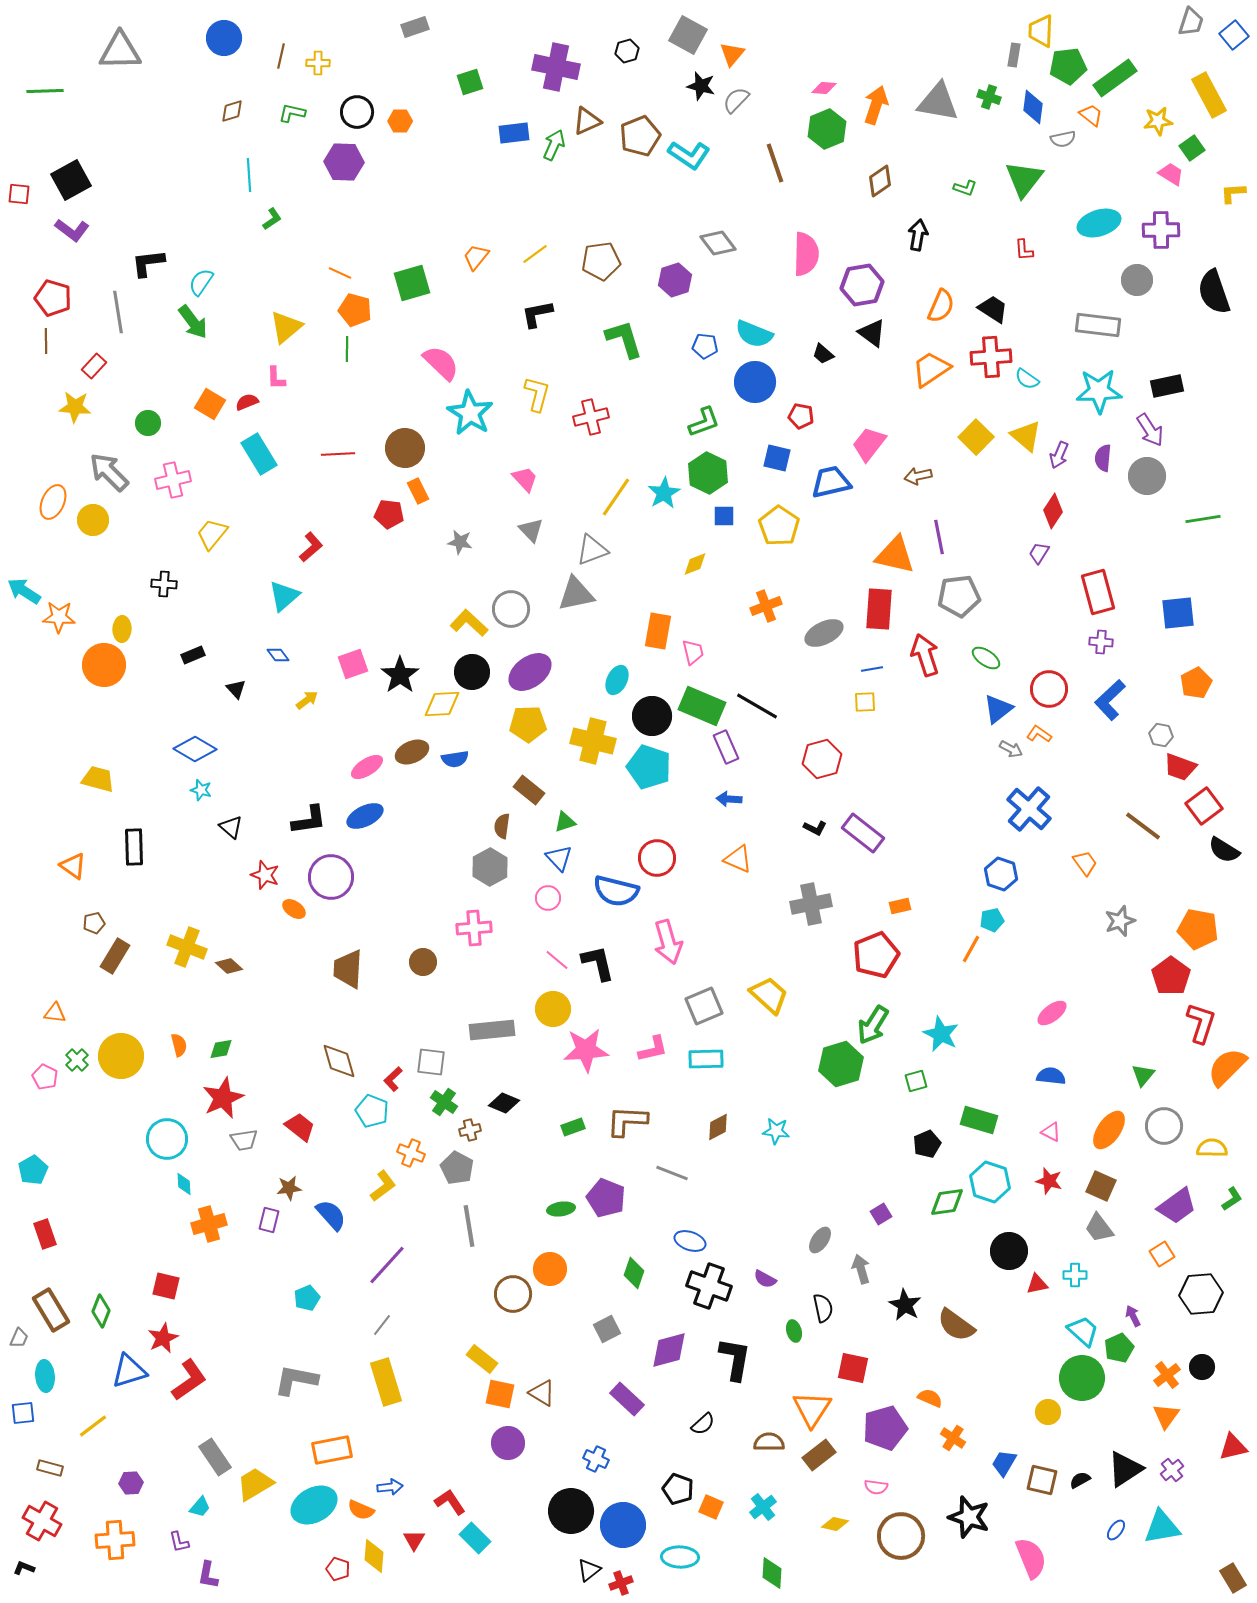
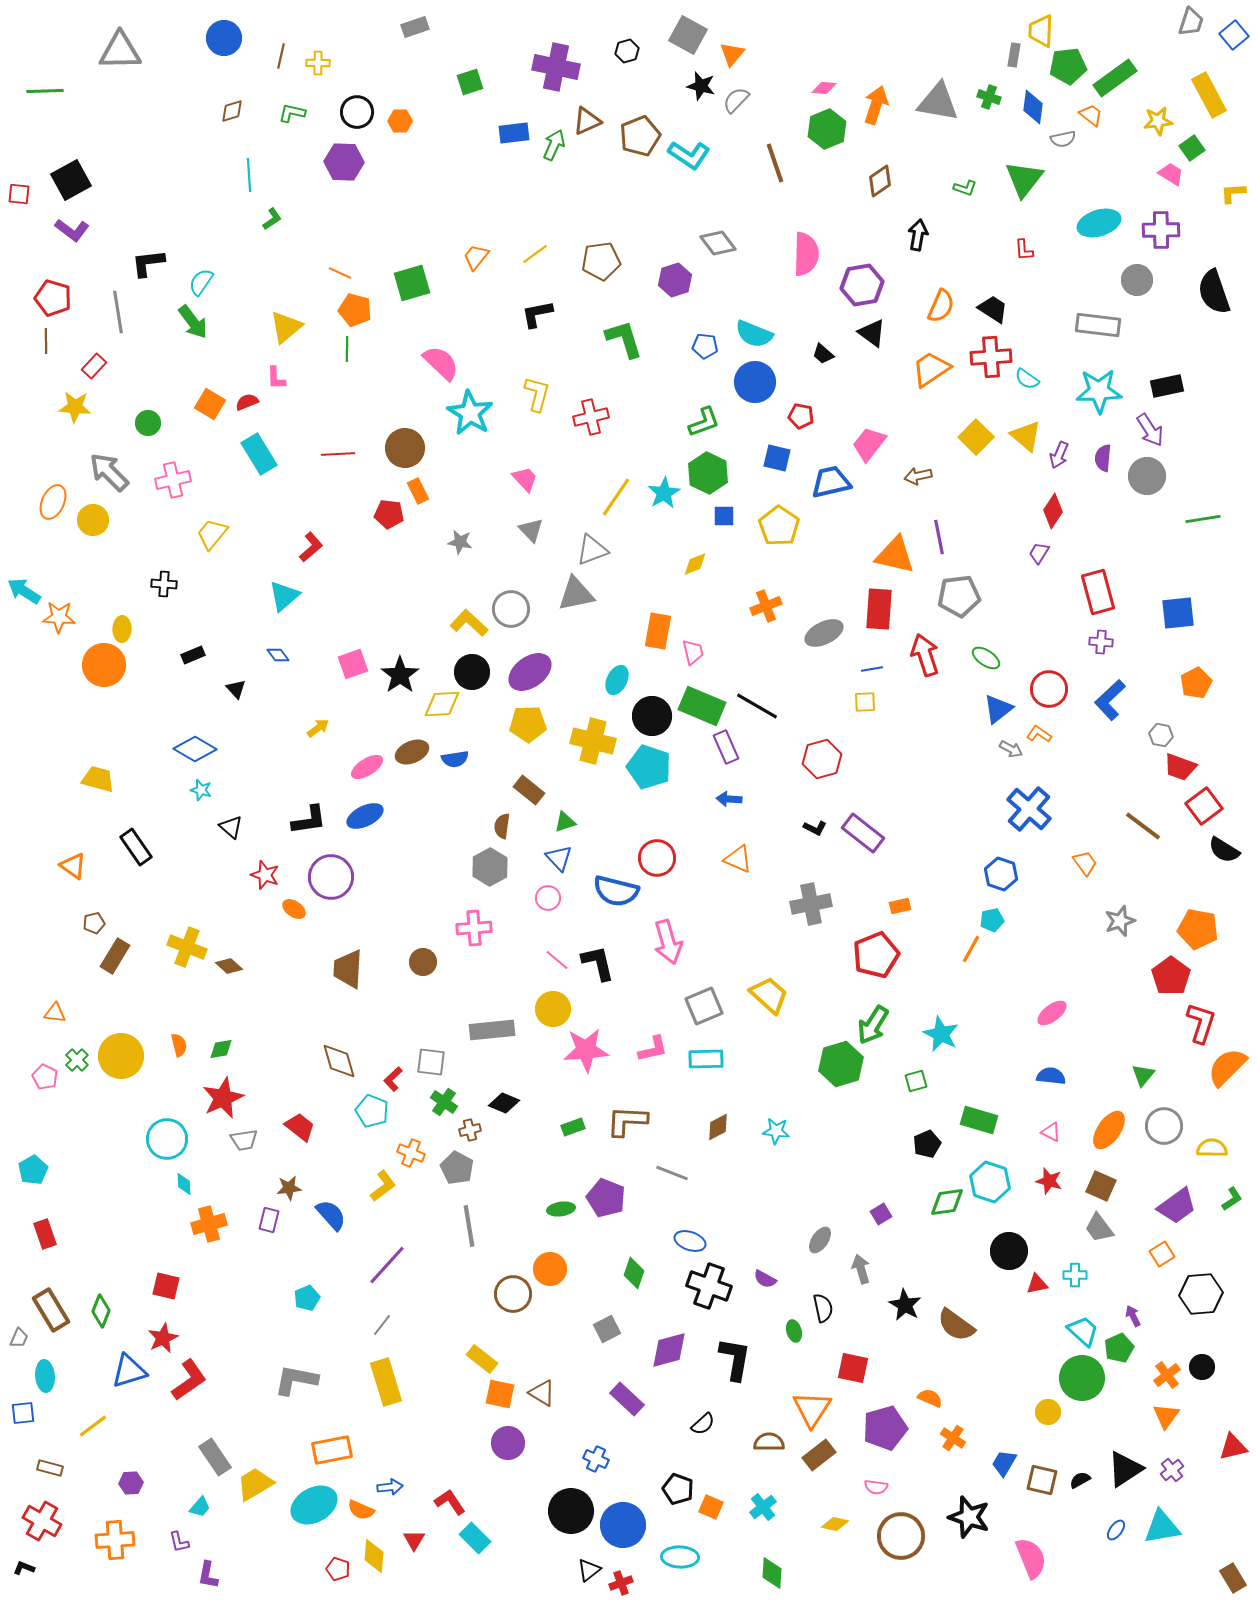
yellow arrow at (307, 700): moved 11 px right, 28 px down
black rectangle at (134, 847): moved 2 px right; rotated 33 degrees counterclockwise
